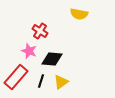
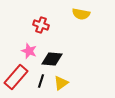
yellow semicircle: moved 2 px right
red cross: moved 1 px right, 6 px up; rotated 14 degrees counterclockwise
yellow triangle: moved 1 px down
